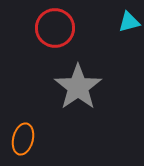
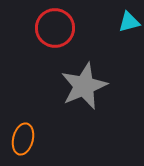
gray star: moved 6 px right, 1 px up; rotated 12 degrees clockwise
